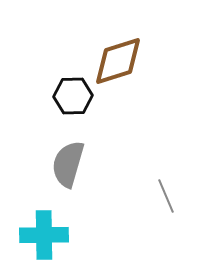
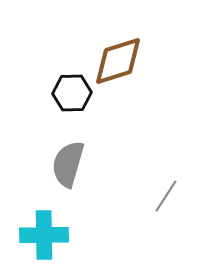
black hexagon: moved 1 px left, 3 px up
gray line: rotated 56 degrees clockwise
